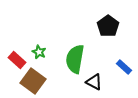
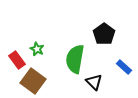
black pentagon: moved 4 px left, 8 px down
green star: moved 2 px left, 3 px up
red rectangle: rotated 12 degrees clockwise
black triangle: rotated 18 degrees clockwise
